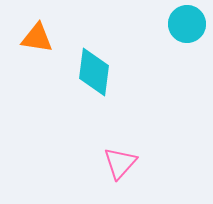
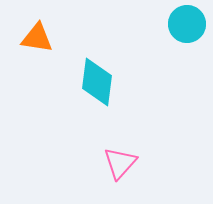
cyan diamond: moved 3 px right, 10 px down
